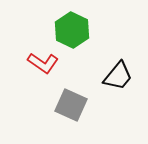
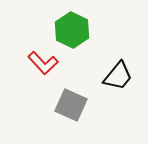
red L-shape: rotated 12 degrees clockwise
